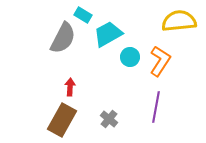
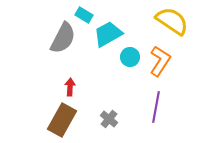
cyan rectangle: moved 1 px right
yellow semicircle: moved 7 px left; rotated 40 degrees clockwise
